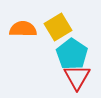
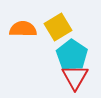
cyan pentagon: moved 1 px down
red triangle: moved 2 px left
